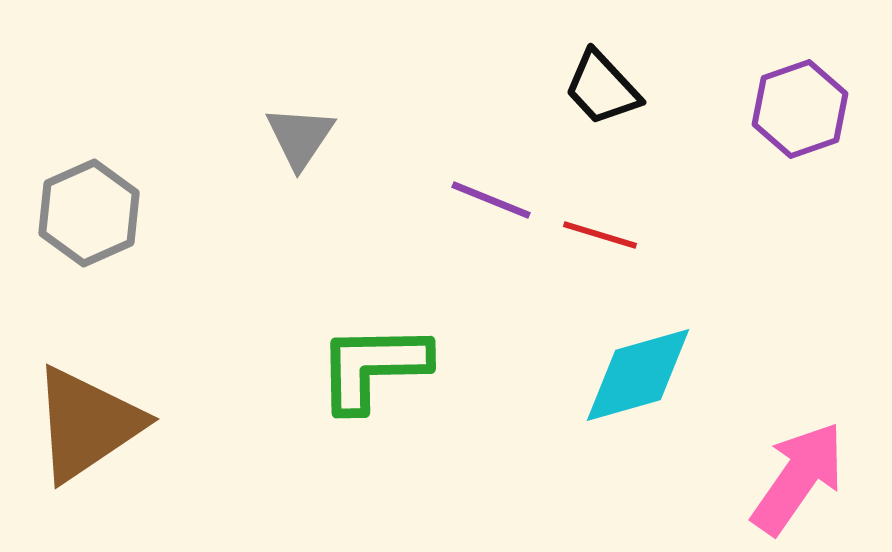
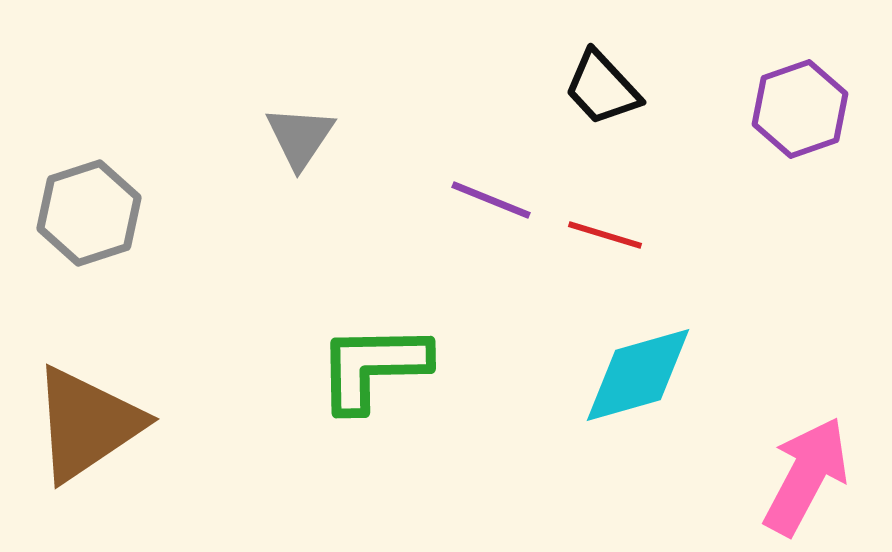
gray hexagon: rotated 6 degrees clockwise
red line: moved 5 px right
pink arrow: moved 8 px right, 2 px up; rotated 7 degrees counterclockwise
